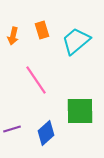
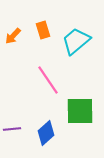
orange rectangle: moved 1 px right
orange arrow: rotated 30 degrees clockwise
pink line: moved 12 px right
purple line: rotated 12 degrees clockwise
